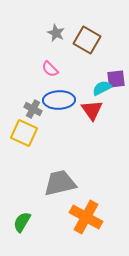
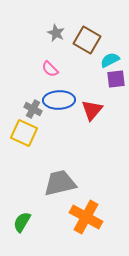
cyan semicircle: moved 8 px right, 28 px up
red triangle: rotated 15 degrees clockwise
